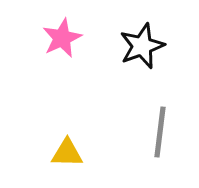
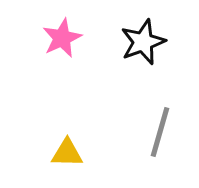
black star: moved 1 px right, 4 px up
gray line: rotated 9 degrees clockwise
